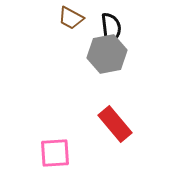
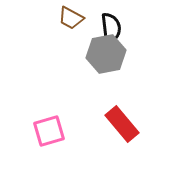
gray hexagon: moved 1 px left
red rectangle: moved 7 px right
pink square: moved 6 px left, 22 px up; rotated 12 degrees counterclockwise
